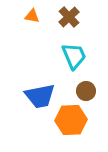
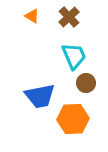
orange triangle: rotated 21 degrees clockwise
brown circle: moved 8 px up
orange hexagon: moved 2 px right, 1 px up
